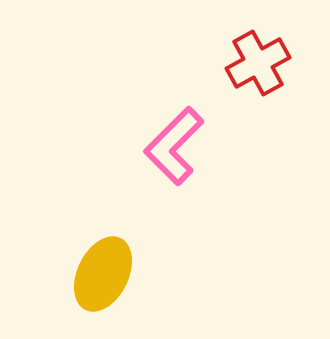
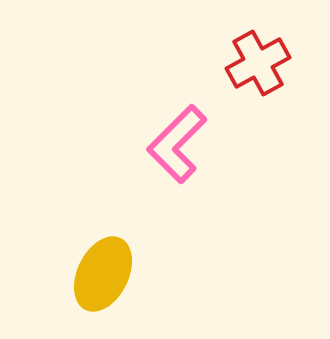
pink L-shape: moved 3 px right, 2 px up
